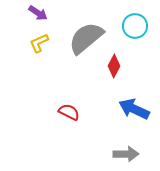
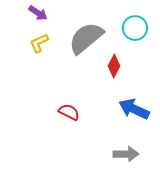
cyan circle: moved 2 px down
